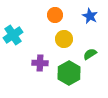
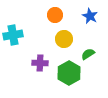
cyan cross: rotated 24 degrees clockwise
green semicircle: moved 2 px left
